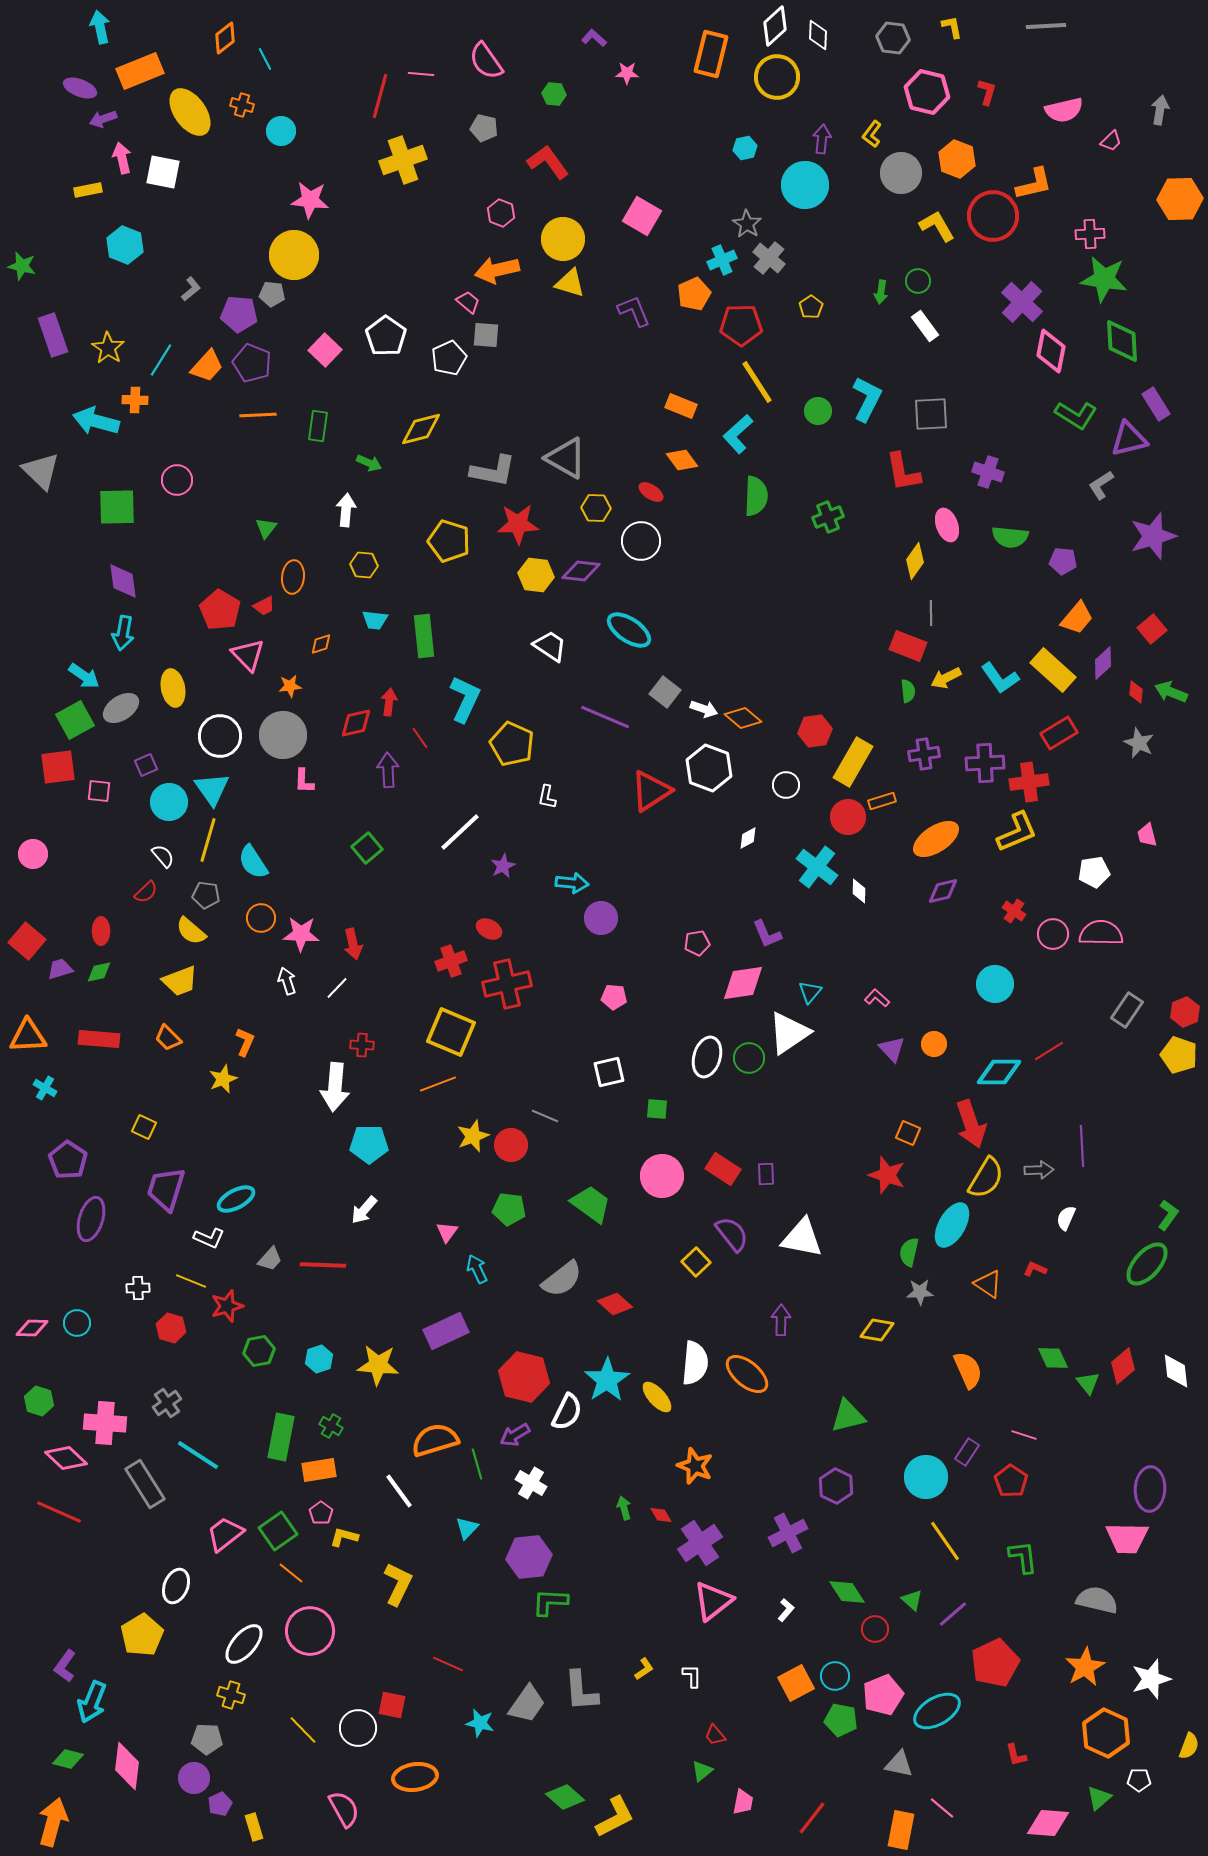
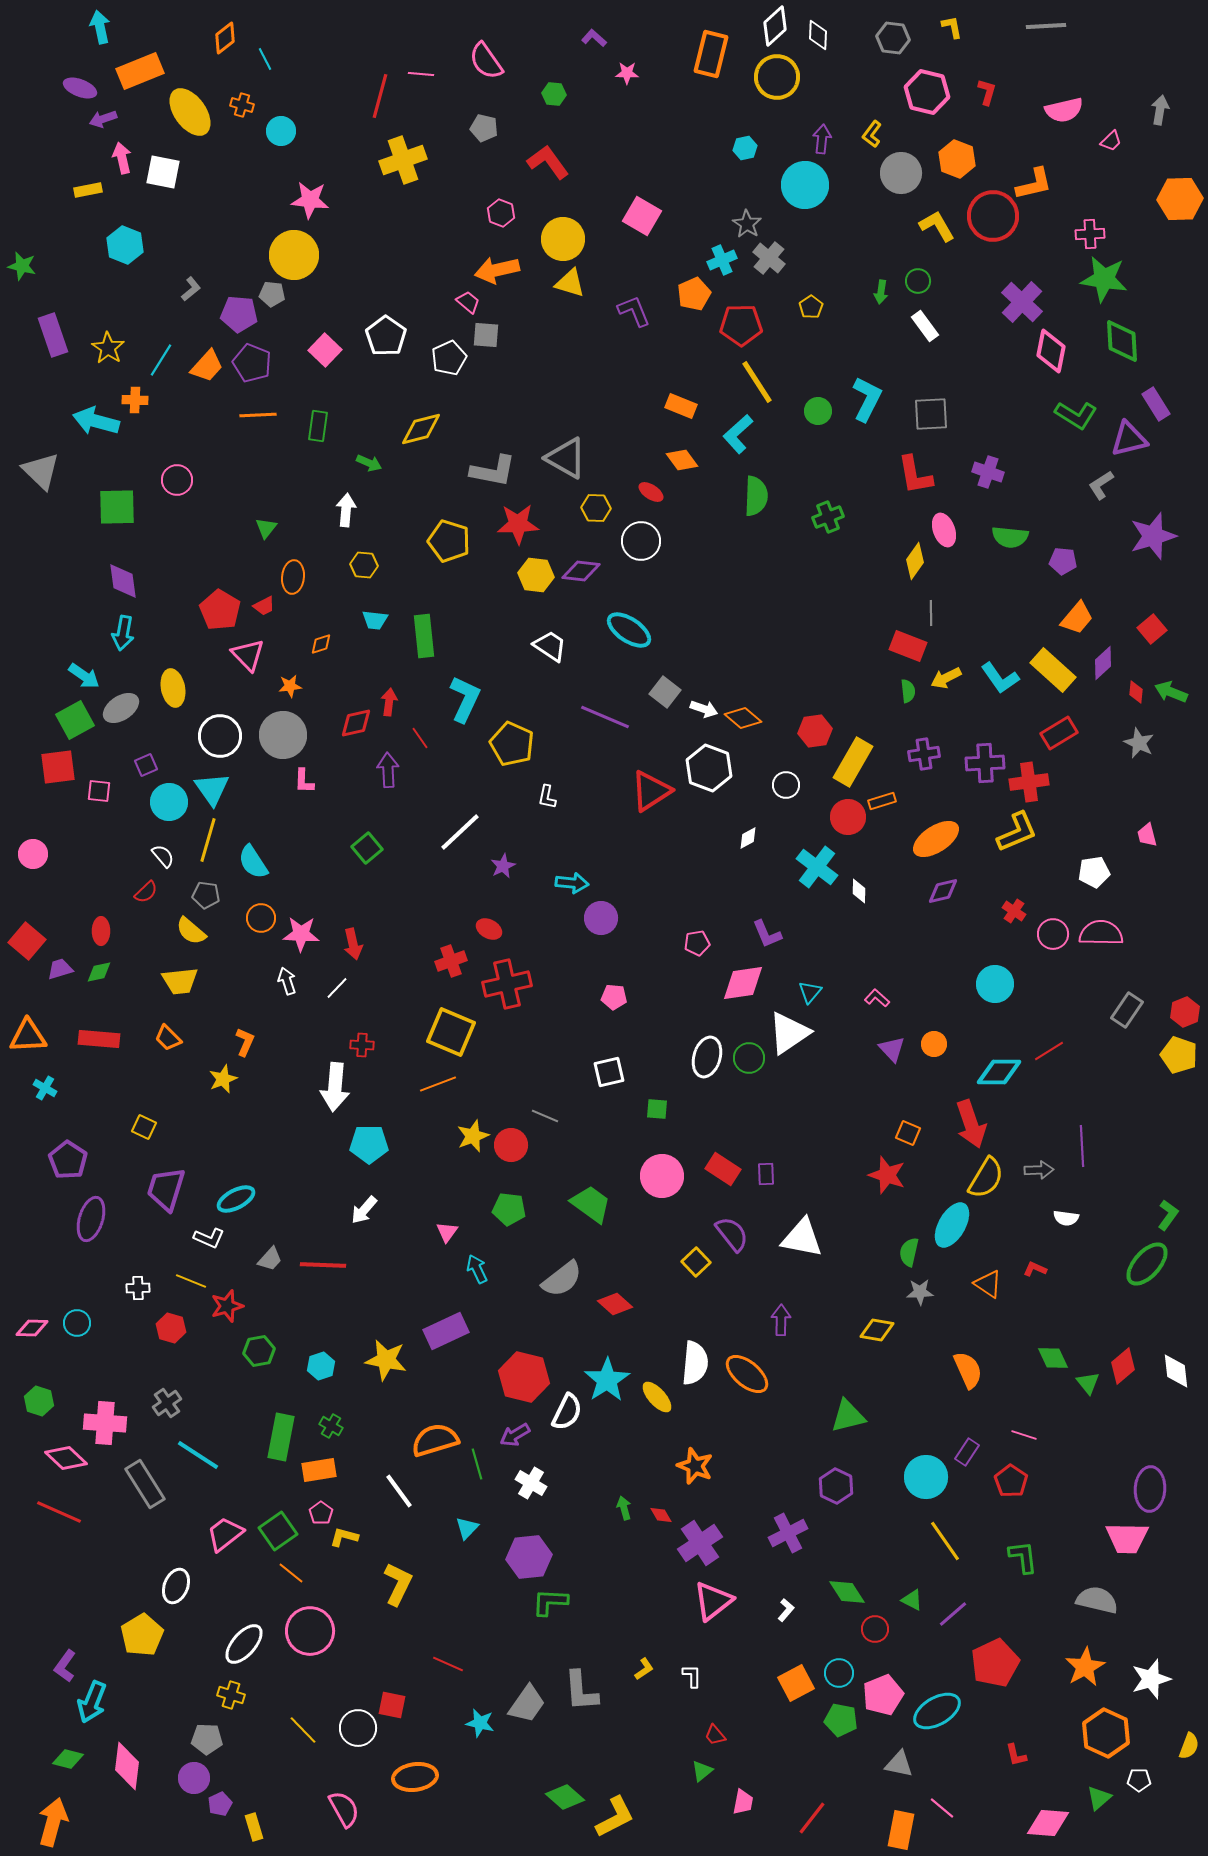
red L-shape at (903, 472): moved 12 px right, 3 px down
pink ellipse at (947, 525): moved 3 px left, 5 px down
yellow trapezoid at (180, 981): rotated 15 degrees clockwise
white semicircle at (1066, 1218): rotated 105 degrees counterclockwise
cyan hexagon at (319, 1359): moved 2 px right, 7 px down
yellow star at (378, 1365): moved 8 px right, 5 px up; rotated 6 degrees clockwise
green triangle at (912, 1600): rotated 15 degrees counterclockwise
cyan circle at (835, 1676): moved 4 px right, 3 px up
